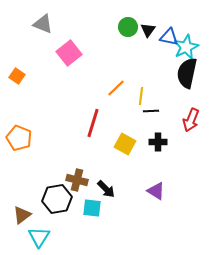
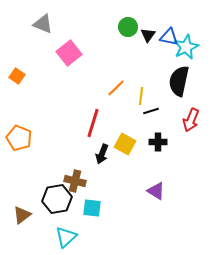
black triangle: moved 5 px down
black semicircle: moved 8 px left, 8 px down
black line: rotated 14 degrees counterclockwise
brown cross: moved 2 px left, 1 px down
black arrow: moved 4 px left, 35 px up; rotated 66 degrees clockwise
cyan triangle: moved 27 px right; rotated 15 degrees clockwise
